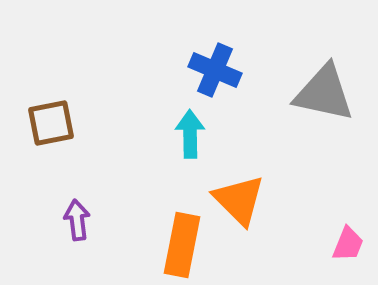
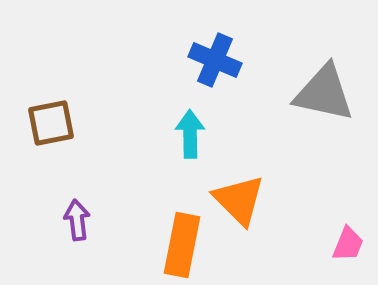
blue cross: moved 10 px up
